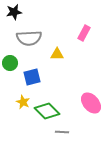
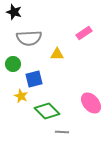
black star: rotated 28 degrees clockwise
pink rectangle: rotated 28 degrees clockwise
green circle: moved 3 px right, 1 px down
blue square: moved 2 px right, 2 px down
yellow star: moved 2 px left, 6 px up
